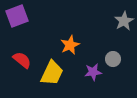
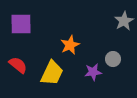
purple square: moved 4 px right, 8 px down; rotated 20 degrees clockwise
red semicircle: moved 4 px left, 5 px down
